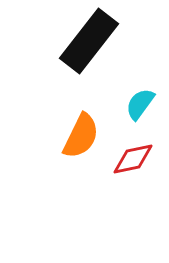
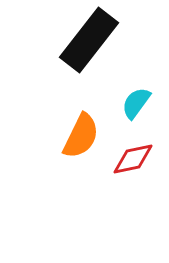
black rectangle: moved 1 px up
cyan semicircle: moved 4 px left, 1 px up
